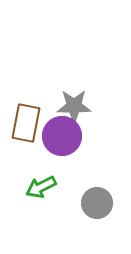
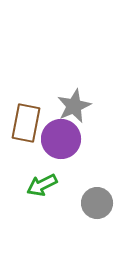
gray star: rotated 24 degrees counterclockwise
purple circle: moved 1 px left, 3 px down
green arrow: moved 1 px right, 2 px up
